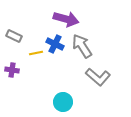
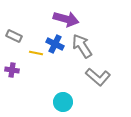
yellow line: rotated 24 degrees clockwise
